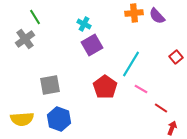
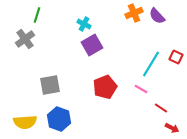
orange cross: rotated 18 degrees counterclockwise
green line: moved 2 px right, 2 px up; rotated 49 degrees clockwise
red square: rotated 24 degrees counterclockwise
cyan line: moved 20 px right
red pentagon: rotated 15 degrees clockwise
yellow semicircle: moved 3 px right, 3 px down
red arrow: rotated 96 degrees clockwise
